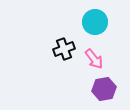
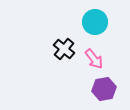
black cross: rotated 30 degrees counterclockwise
